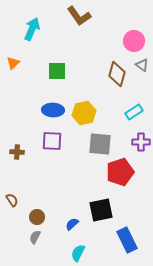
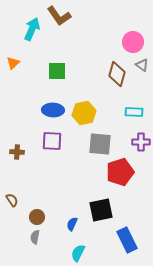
brown L-shape: moved 20 px left
pink circle: moved 1 px left, 1 px down
cyan rectangle: rotated 36 degrees clockwise
blue semicircle: rotated 24 degrees counterclockwise
gray semicircle: rotated 16 degrees counterclockwise
